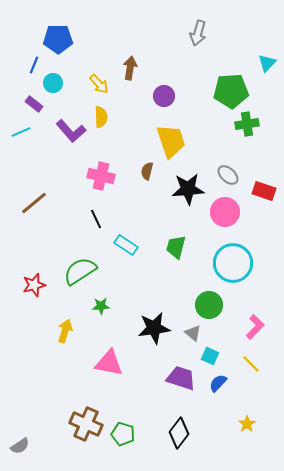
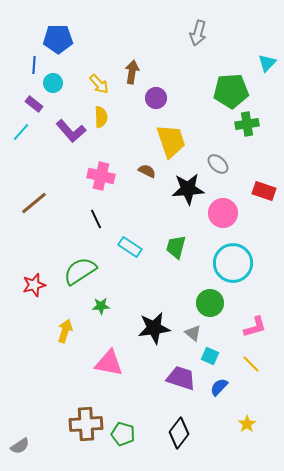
blue line at (34, 65): rotated 18 degrees counterclockwise
brown arrow at (130, 68): moved 2 px right, 4 px down
purple circle at (164, 96): moved 8 px left, 2 px down
cyan line at (21, 132): rotated 24 degrees counterclockwise
brown semicircle at (147, 171): rotated 102 degrees clockwise
gray ellipse at (228, 175): moved 10 px left, 11 px up
pink circle at (225, 212): moved 2 px left, 1 px down
cyan rectangle at (126, 245): moved 4 px right, 2 px down
green circle at (209, 305): moved 1 px right, 2 px up
pink L-shape at (255, 327): rotated 30 degrees clockwise
blue semicircle at (218, 383): moved 1 px right, 4 px down
brown cross at (86, 424): rotated 28 degrees counterclockwise
